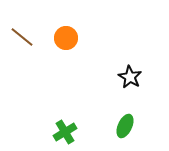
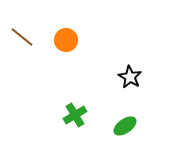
orange circle: moved 2 px down
green ellipse: rotated 30 degrees clockwise
green cross: moved 10 px right, 17 px up
